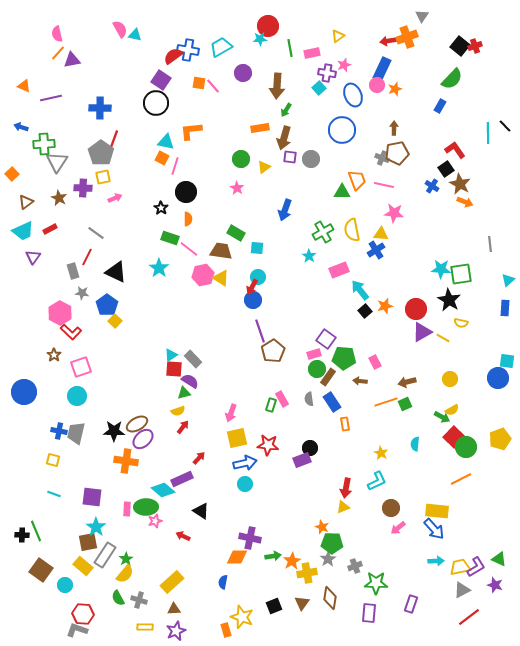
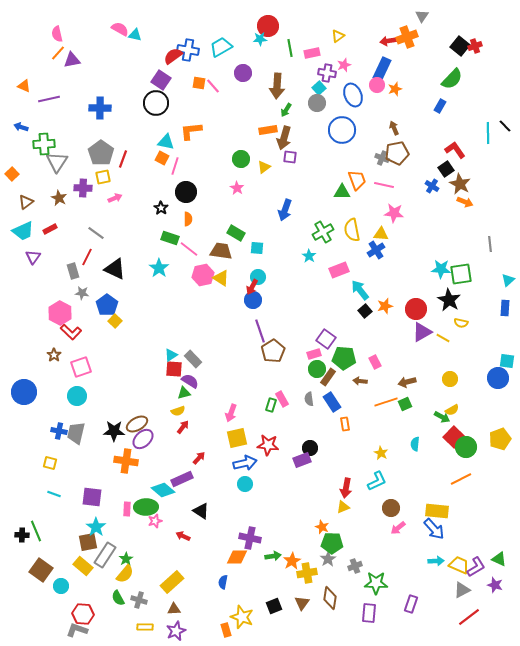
pink semicircle at (120, 29): rotated 30 degrees counterclockwise
purple line at (51, 98): moved 2 px left, 1 px down
orange rectangle at (260, 128): moved 8 px right, 2 px down
brown arrow at (394, 128): rotated 24 degrees counterclockwise
red line at (114, 139): moved 9 px right, 20 px down
gray circle at (311, 159): moved 6 px right, 56 px up
black triangle at (116, 272): moved 1 px left, 3 px up
yellow square at (53, 460): moved 3 px left, 3 px down
yellow trapezoid at (460, 567): moved 1 px left, 2 px up; rotated 35 degrees clockwise
cyan circle at (65, 585): moved 4 px left, 1 px down
